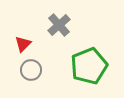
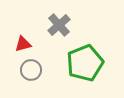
red triangle: rotated 30 degrees clockwise
green pentagon: moved 4 px left, 3 px up
